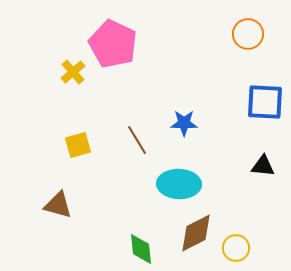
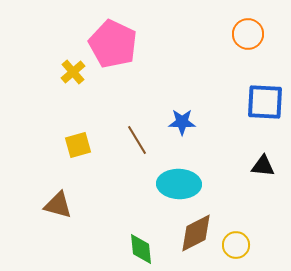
blue star: moved 2 px left, 1 px up
yellow circle: moved 3 px up
